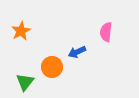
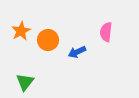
orange circle: moved 4 px left, 27 px up
